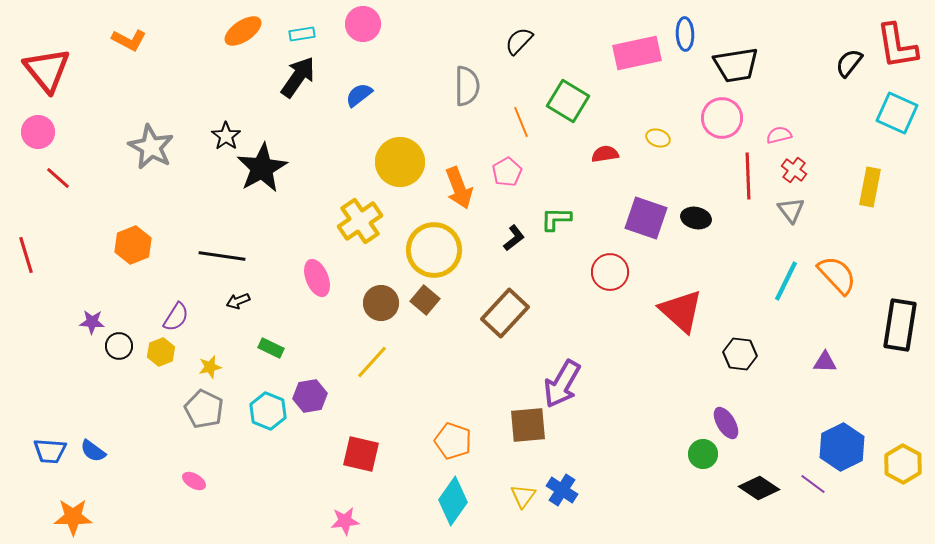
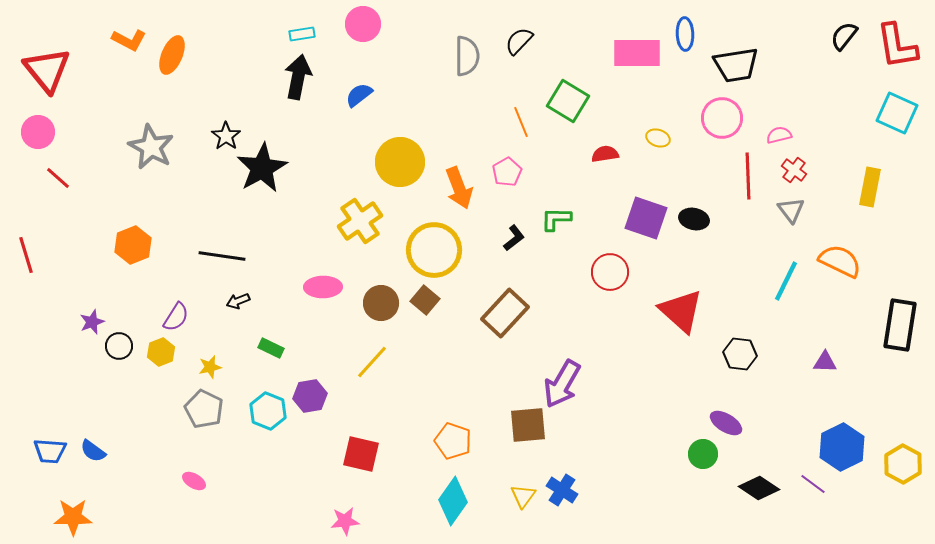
orange ellipse at (243, 31): moved 71 px left, 24 px down; rotated 33 degrees counterclockwise
pink rectangle at (637, 53): rotated 12 degrees clockwise
black semicircle at (849, 63): moved 5 px left, 27 px up
black arrow at (298, 77): rotated 24 degrees counterclockwise
gray semicircle at (467, 86): moved 30 px up
black ellipse at (696, 218): moved 2 px left, 1 px down
orange semicircle at (837, 275): moved 3 px right, 14 px up; rotated 21 degrees counterclockwise
pink ellipse at (317, 278): moved 6 px right, 9 px down; rotated 69 degrees counterclockwise
purple star at (92, 322): rotated 25 degrees counterclockwise
purple ellipse at (726, 423): rotated 28 degrees counterclockwise
